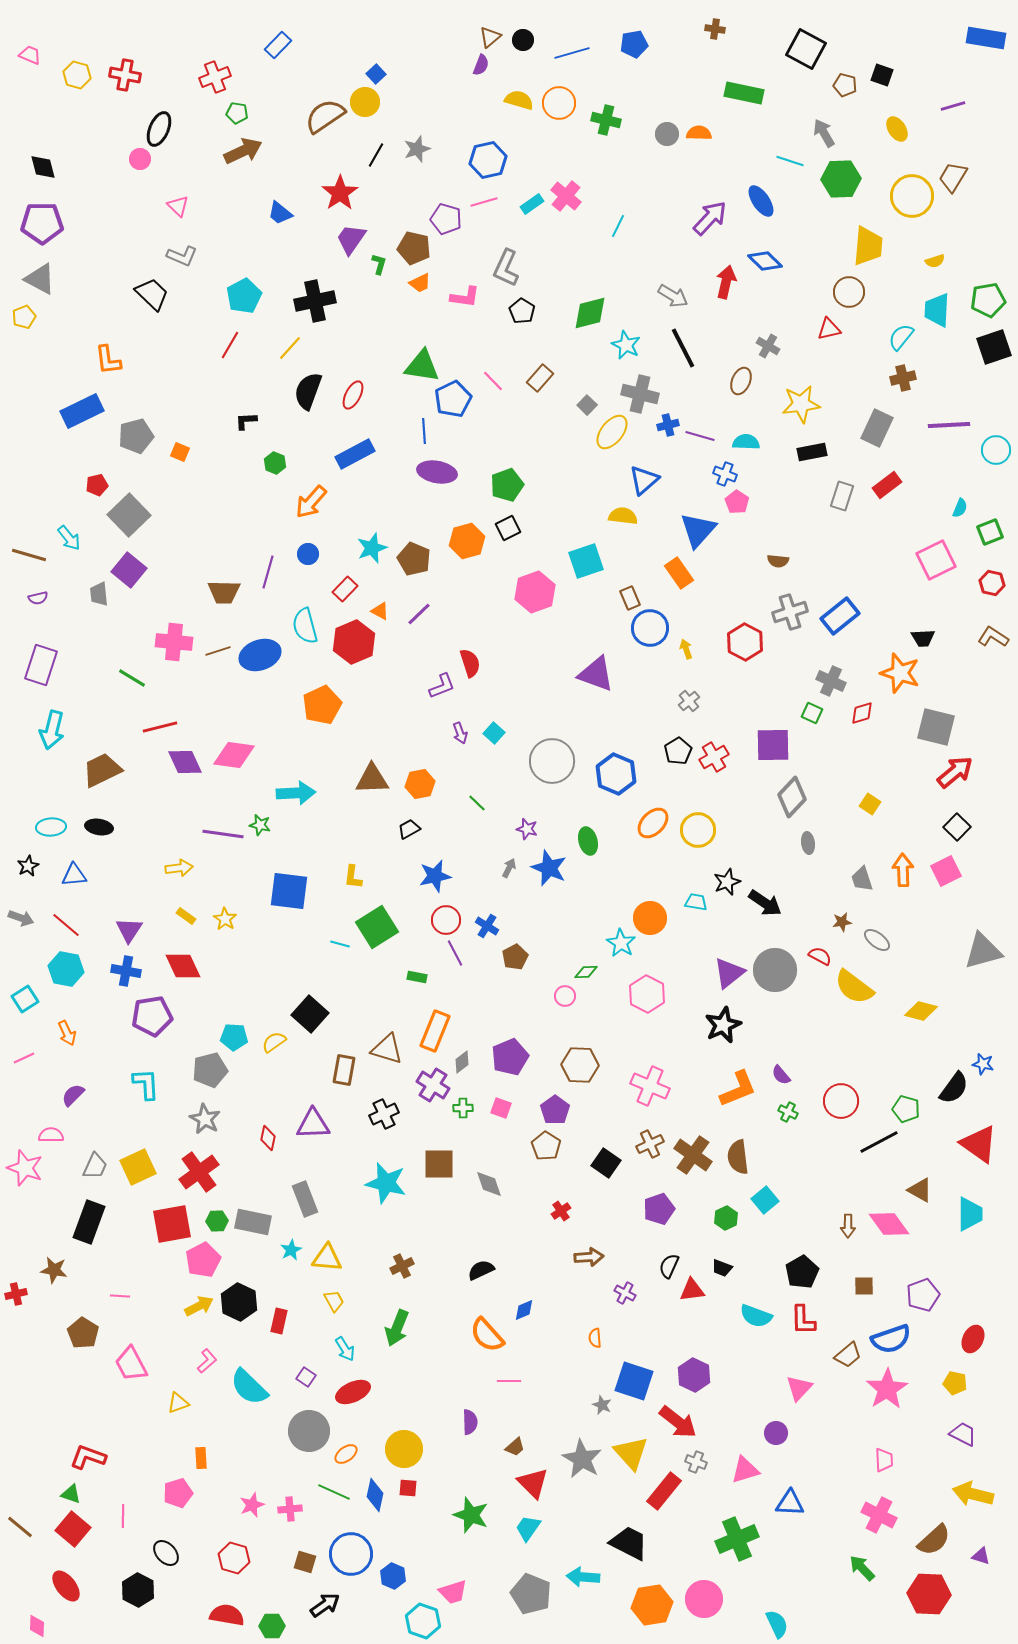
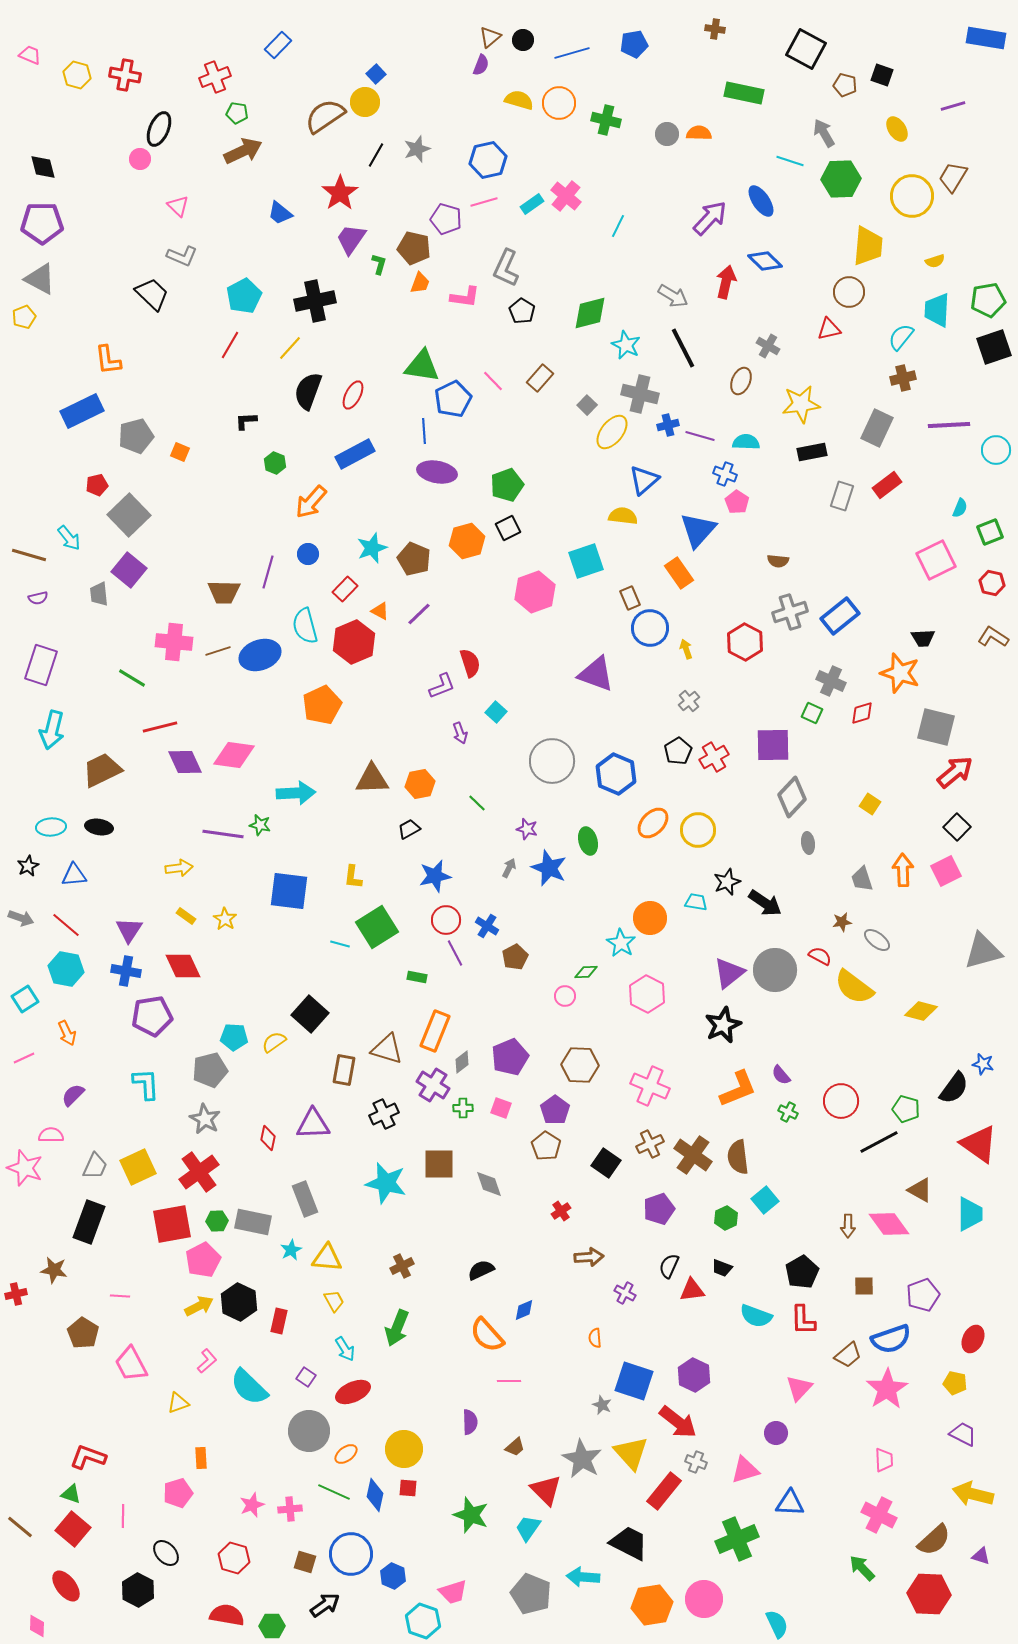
orange trapezoid at (420, 283): rotated 45 degrees counterclockwise
cyan square at (494, 733): moved 2 px right, 21 px up
red triangle at (533, 1483): moved 13 px right, 7 px down
